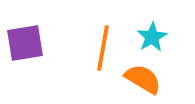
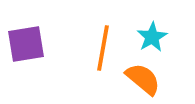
purple square: moved 1 px right, 1 px down
orange semicircle: rotated 9 degrees clockwise
